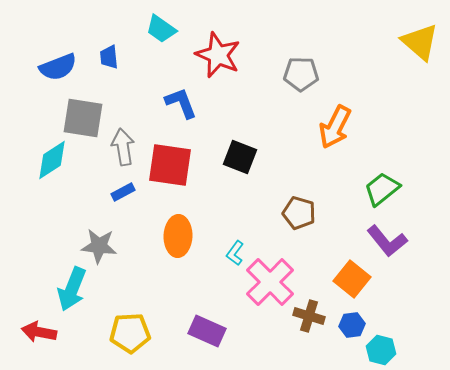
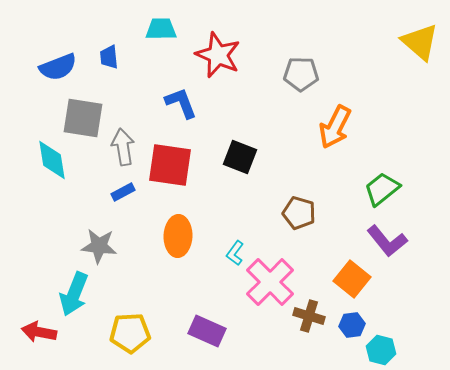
cyan trapezoid: rotated 144 degrees clockwise
cyan diamond: rotated 66 degrees counterclockwise
cyan arrow: moved 2 px right, 5 px down
